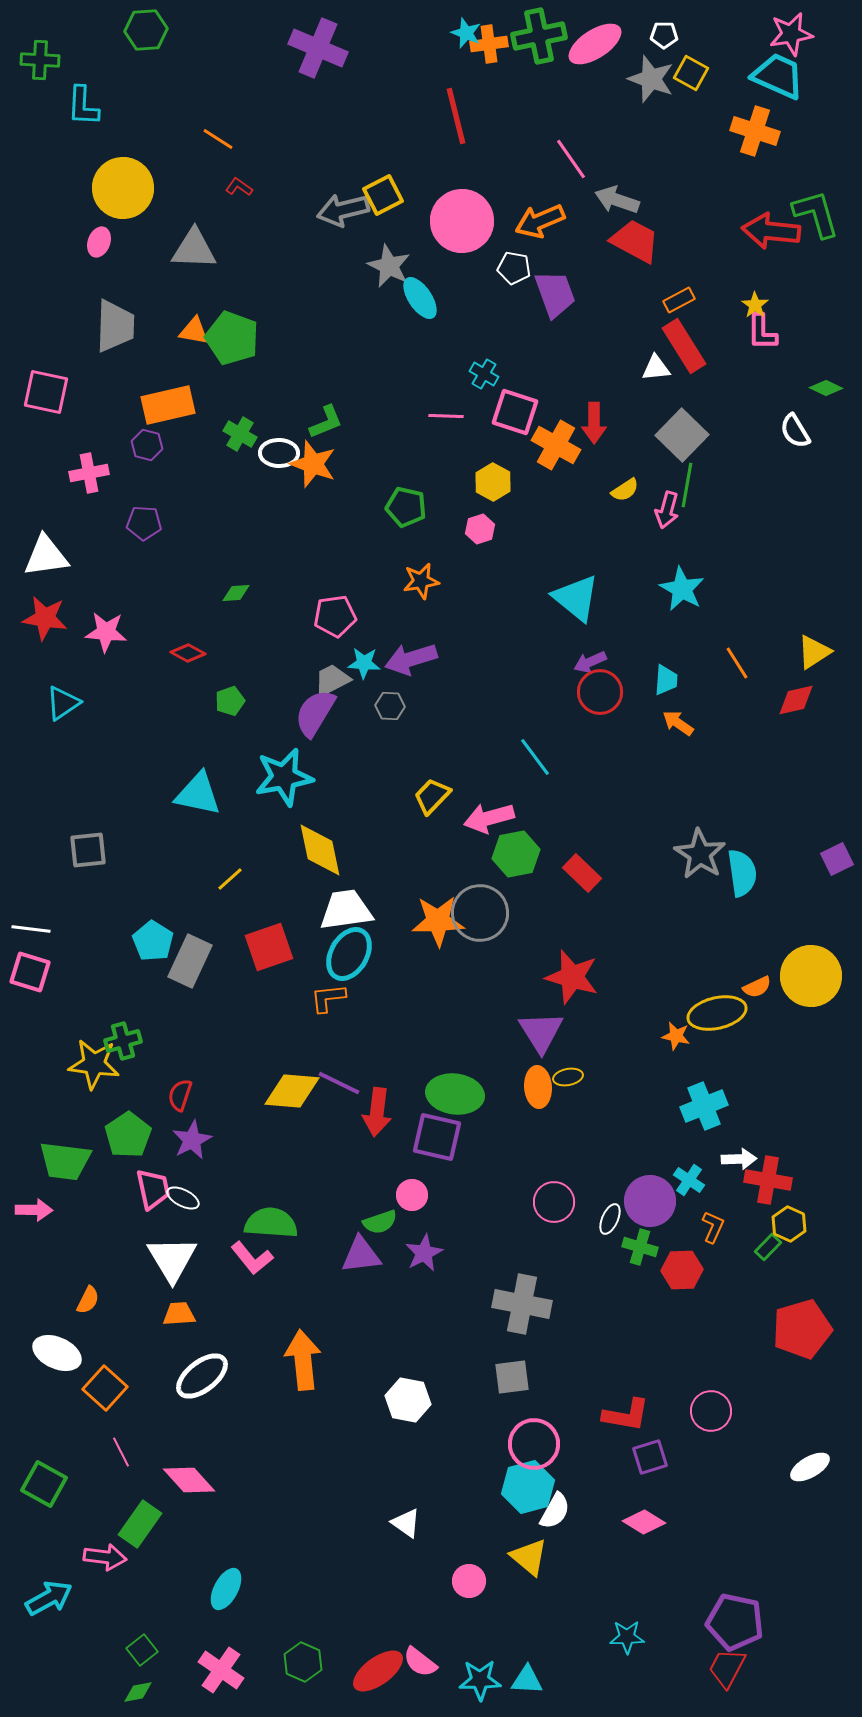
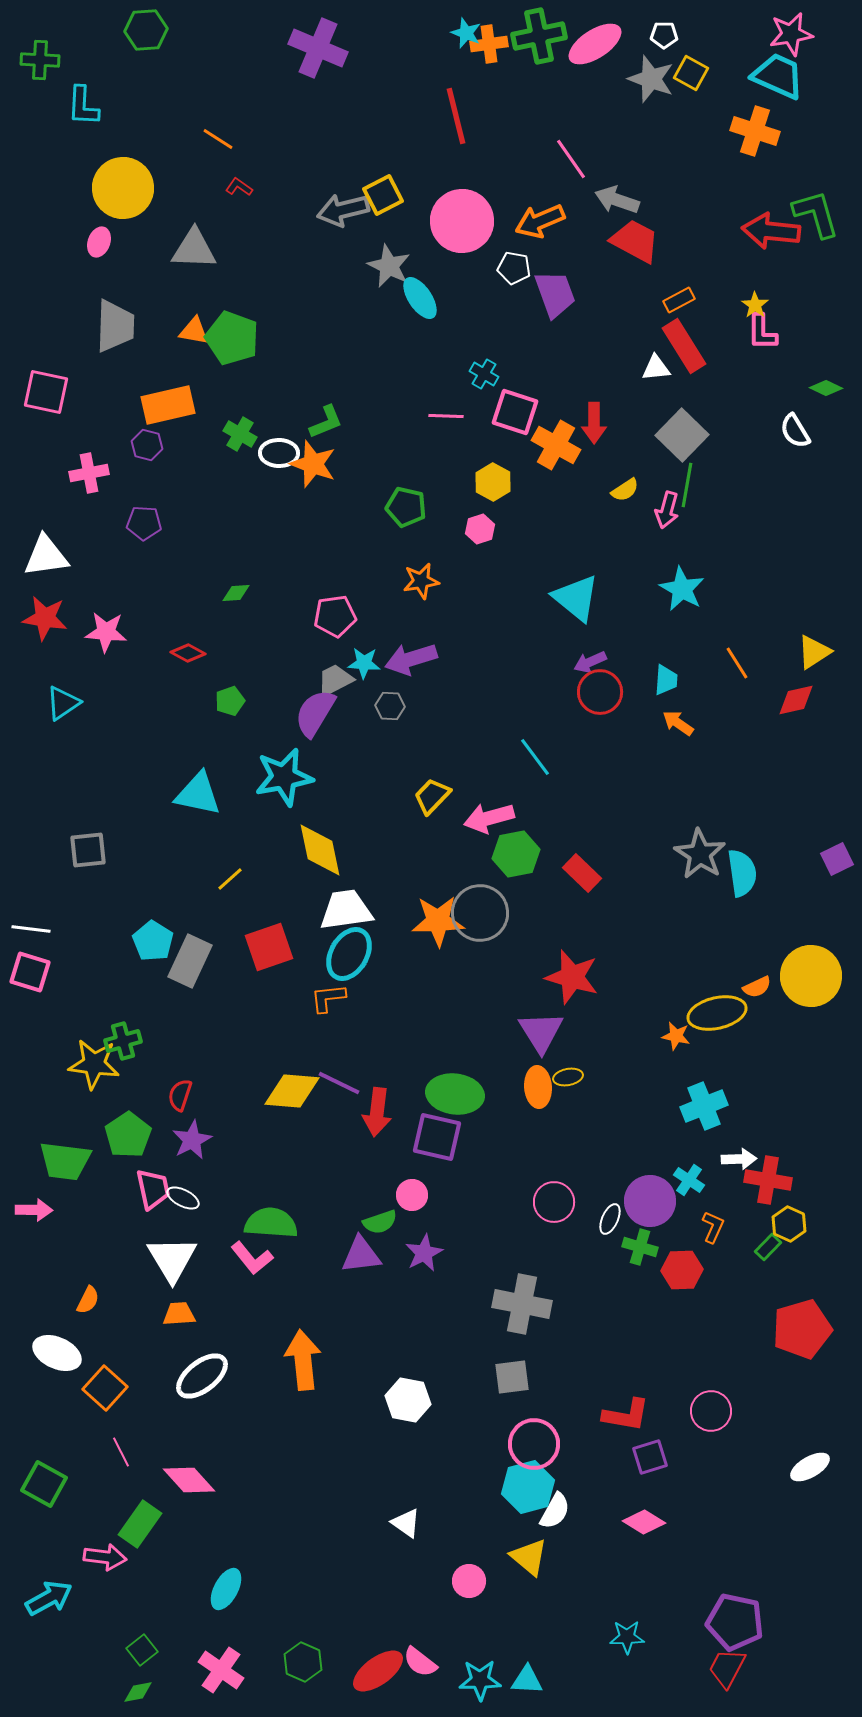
gray trapezoid at (332, 680): moved 3 px right
